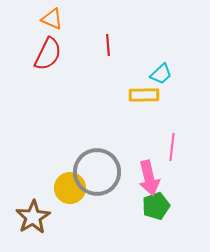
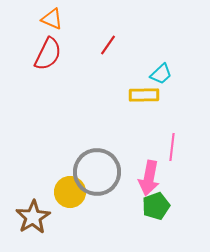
red line: rotated 40 degrees clockwise
pink arrow: rotated 24 degrees clockwise
yellow circle: moved 4 px down
